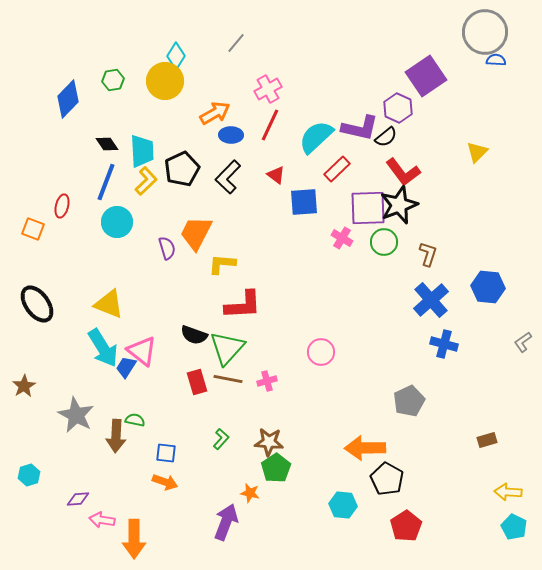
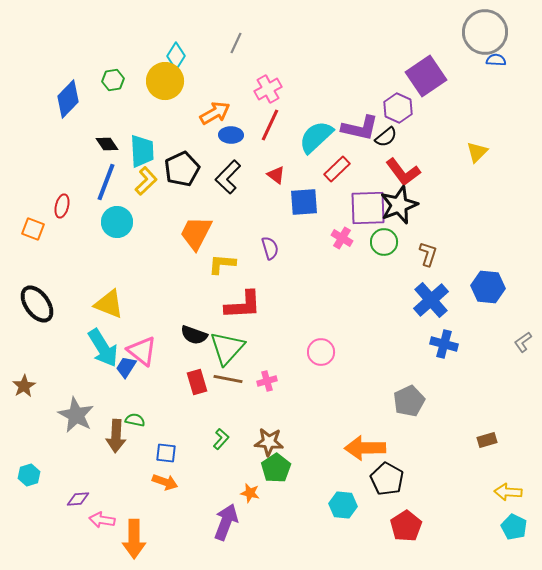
gray line at (236, 43): rotated 15 degrees counterclockwise
purple semicircle at (167, 248): moved 103 px right
